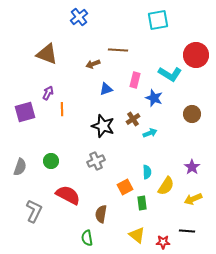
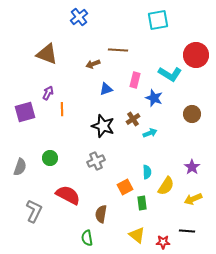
green circle: moved 1 px left, 3 px up
